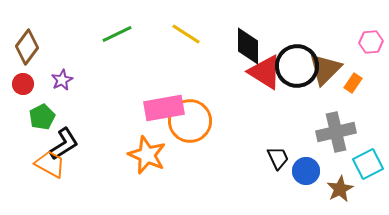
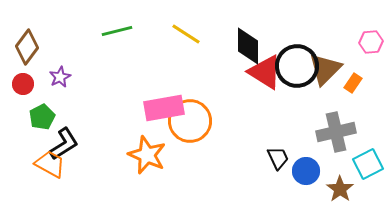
green line: moved 3 px up; rotated 12 degrees clockwise
purple star: moved 2 px left, 3 px up
brown star: rotated 8 degrees counterclockwise
